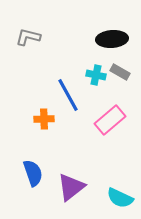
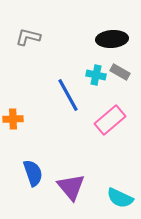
orange cross: moved 31 px left
purple triangle: rotated 32 degrees counterclockwise
